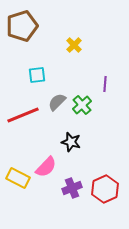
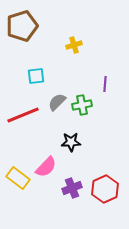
yellow cross: rotated 28 degrees clockwise
cyan square: moved 1 px left, 1 px down
green cross: rotated 30 degrees clockwise
black star: rotated 18 degrees counterclockwise
yellow rectangle: rotated 10 degrees clockwise
